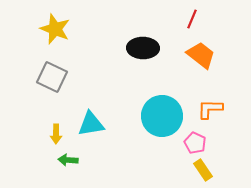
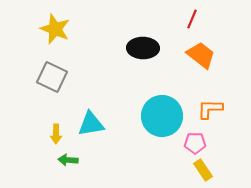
pink pentagon: rotated 25 degrees counterclockwise
